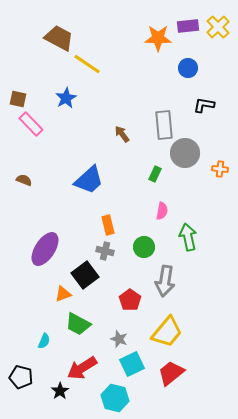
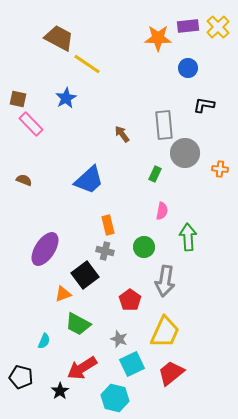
green arrow: rotated 8 degrees clockwise
yellow trapezoid: moved 2 px left; rotated 16 degrees counterclockwise
